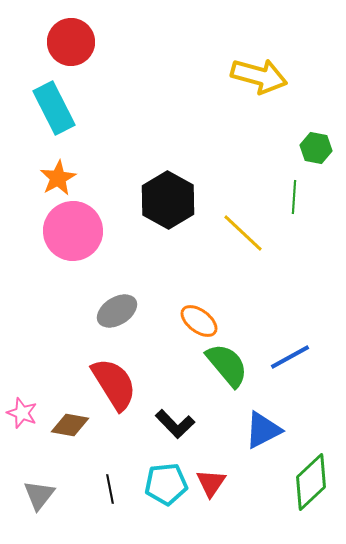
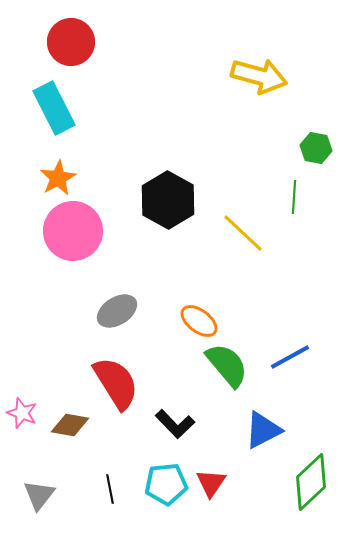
red semicircle: moved 2 px right, 1 px up
